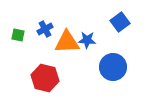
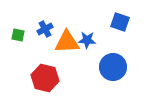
blue square: rotated 36 degrees counterclockwise
